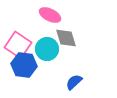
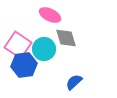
cyan circle: moved 3 px left
blue hexagon: rotated 15 degrees counterclockwise
